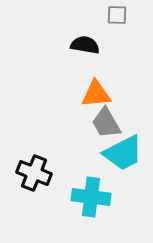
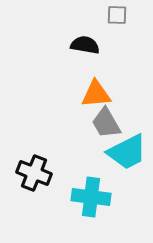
cyan trapezoid: moved 4 px right, 1 px up
